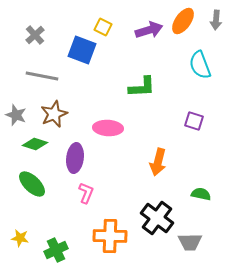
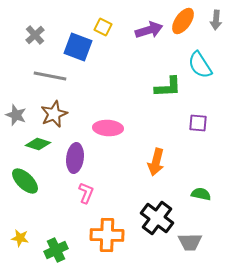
blue square: moved 4 px left, 3 px up
cyan semicircle: rotated 12 degrees counterclockwise
gray line: moved 8 px right
green L-shape: moved 26 px right
purple square: moved 4 px right, 2 px down; rotated 12 degrees counterclockwise
green diamond: moved 3 px right
orange arrow: moved 2 px left
green ellipse: moved 7 px left, 3 px up
orange cross: moved 3 px left, 1 px up
